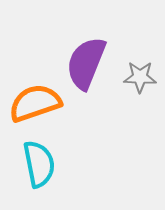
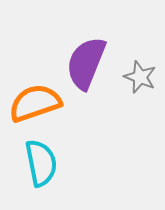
gray star: rotated 20 degrees clockwise
cyan semicircle: moved 2 px right, 1 px up
